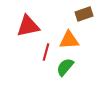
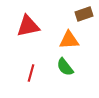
red line: moved 15 px left, 21 px down
green semicircle: rotated 78 degrees counterclockwise
